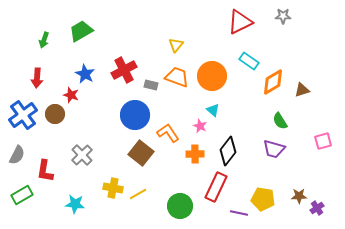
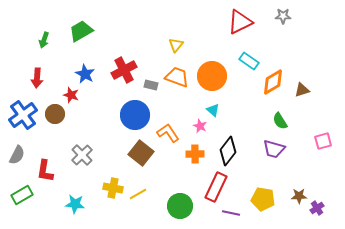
purple line: moved 8 px left
